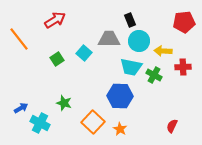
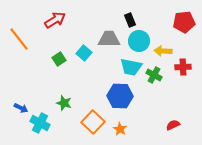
green square: moved 2 px right
blue arrow: rotated 56 degrees clockwise
red semicircle: moved 1 px right, 1 px up; rotated 40 degrees clockwise
